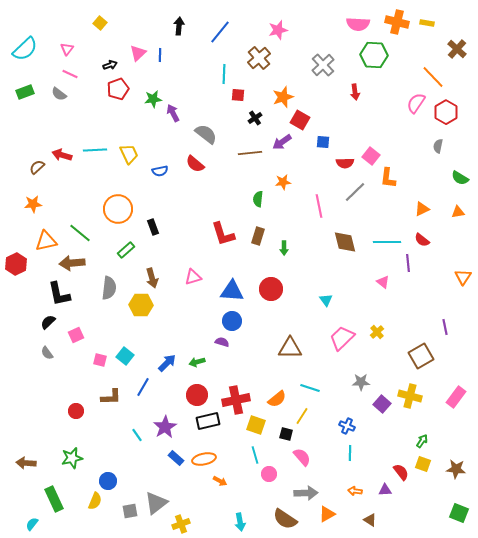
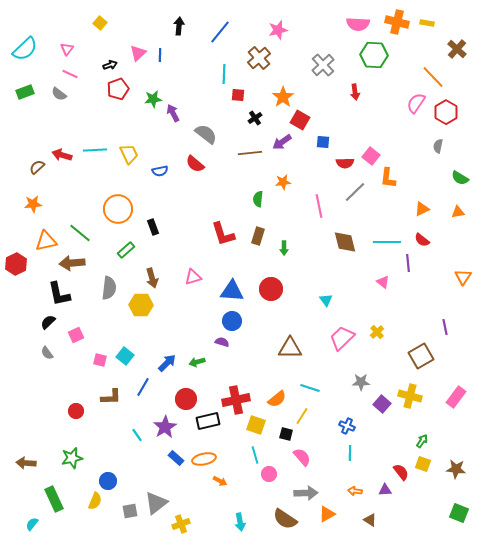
orange star at (283, 97): rotated 15 degrees counterclockwise
red circle at (197, 395): moved 11 px left, 4 px down
